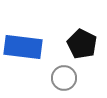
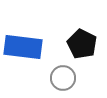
gray circle: moved 1 px left
